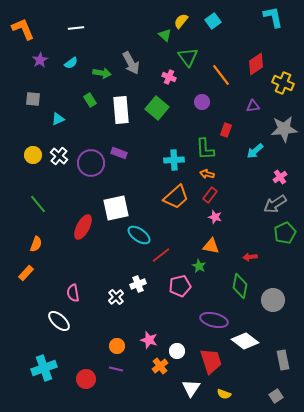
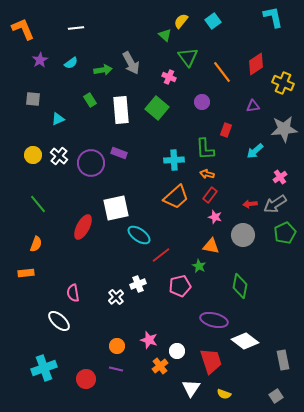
green arrow at (102, 73): moved 1 px right, 3 px up; rotated 18 degrees counterclockwise
orange line at (221, 75): moved 1 px right, 3 px up
red arrow at (250, 257): moved 53 px up
orange rectangle at (26, 273): rotated 42 degrees clockwise
gray circle at (273, 300): moved 30 px left, 65 px up
